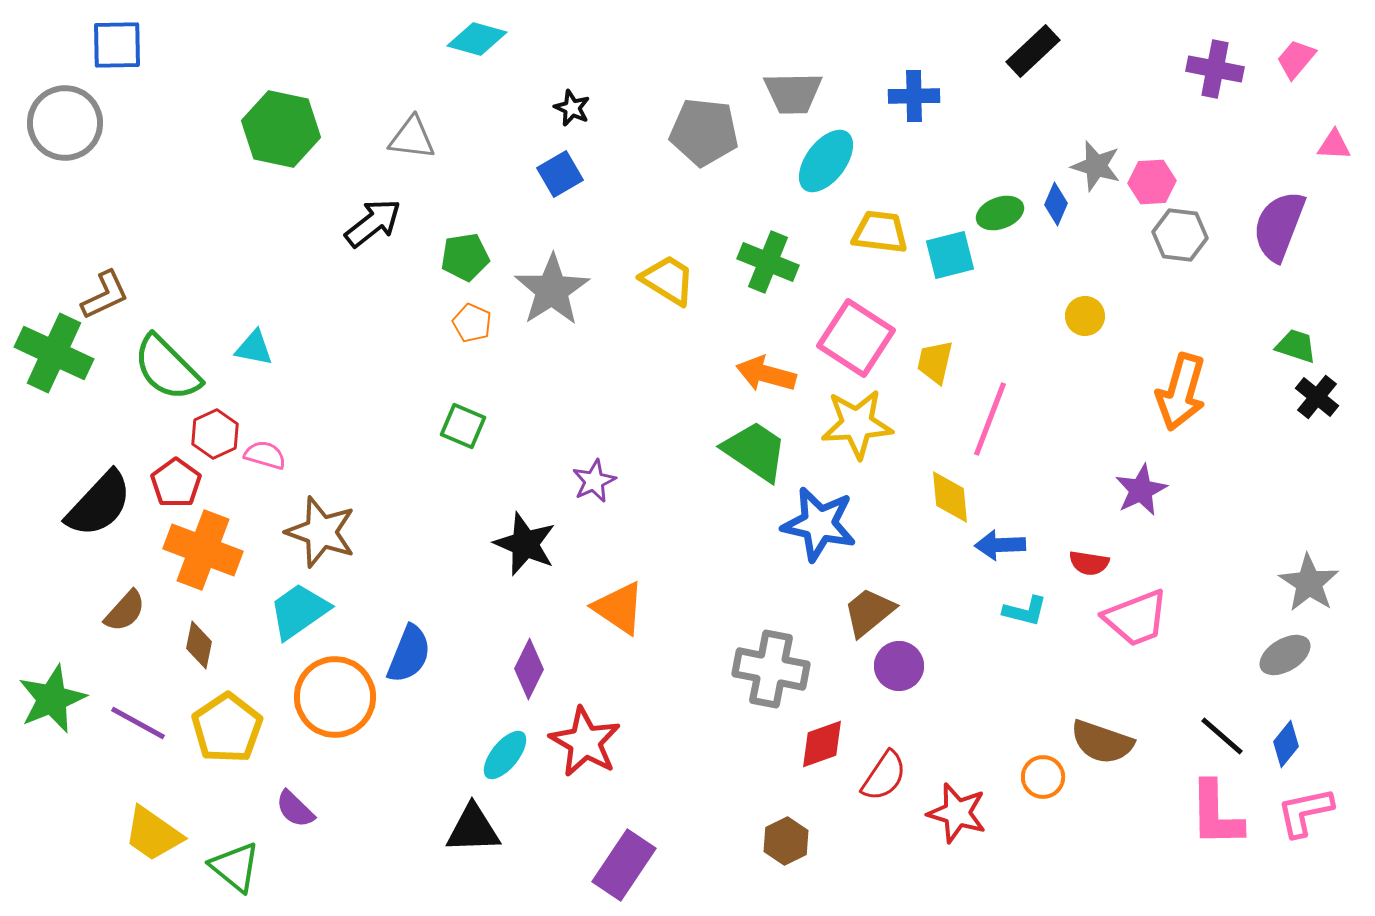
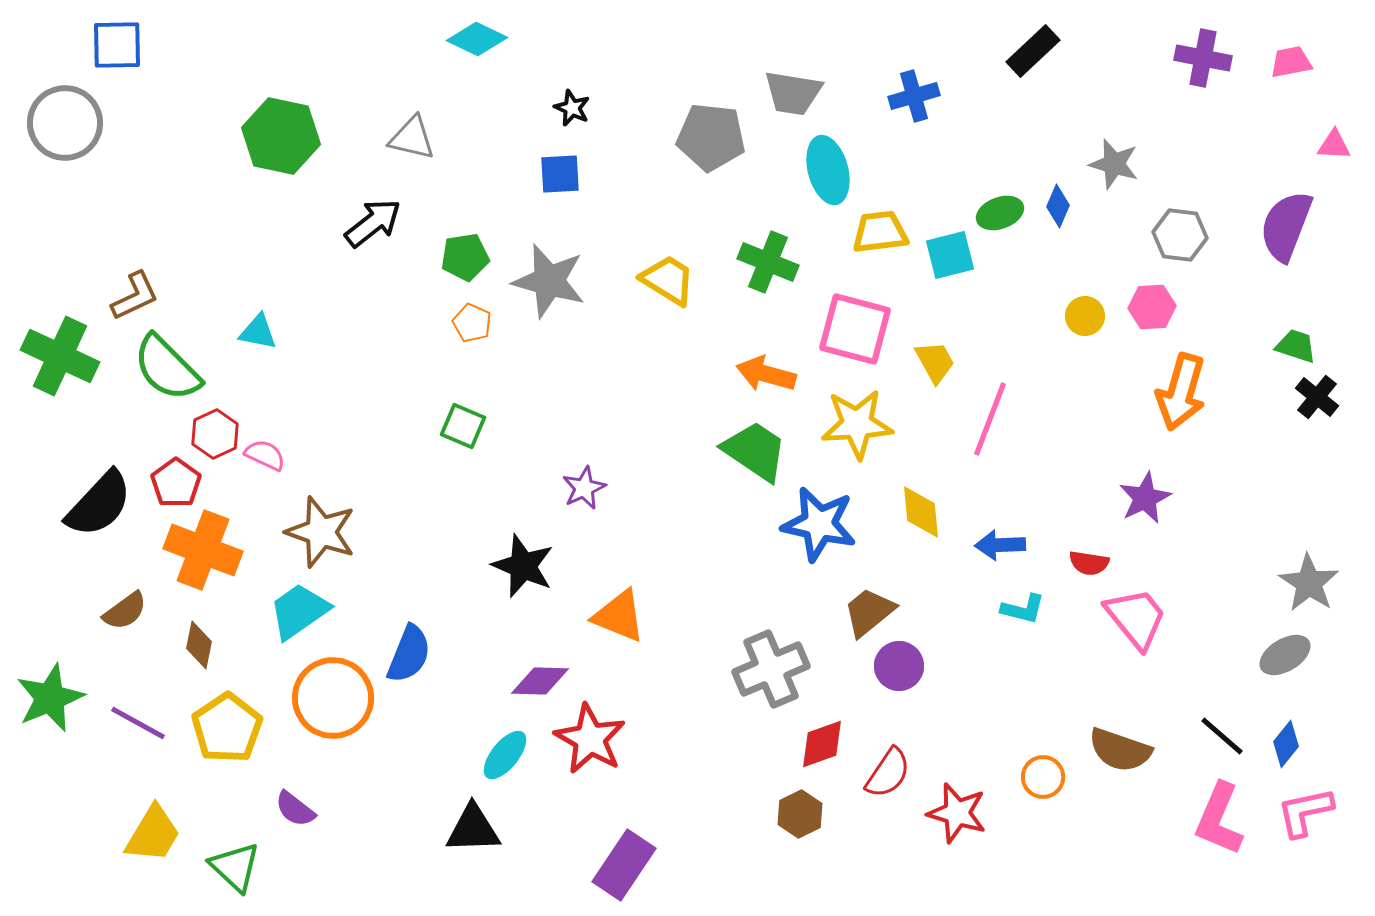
cyan diamond at (477, 39): rotated 10 degrees clockwise
pink trapezoid at (1296, 59): moved 5 px left, 3 px down; rotated 39 degrees clockwise
purple cross at (1215, 69): moved 12 px left, 11 px up
gray trapezoid at (793, 93): rotated 10 degrees clockwise
blue cross at (914, 96): rotated 15 degrees counterclockwise
green hexagon at (281, 129): moved 7 px down
gray pentagon at (704, 132): moved 7 px right, 5 px down
gray triangle at (412, 138): rotated 6 degrees clockwise
cyan ellipse at (826, 161): moved 2 px right, 9 px down; rotated 52 degrees counterclockwise
gray star at (1096, 166): moved 18 px right, 2 px up
blue square at (560, 174): rotated 27 degrees clockwise
pink hexagon at (1152, 182): moved 125 px down
blue diamond at (1056, 204): moved 2 px right, 2 px down
purple semicircle at (1279, 226): moved 7 px right
yellow trapezoid at (880, 232): rotated 14 degrees counterclockwise
gray star at (552, 290): moved 3 px left, 9 px up; rotated 24 degrees counterclockwise
brown L-shape at (105, 295): moved 30 px right, 1 px down
pink square at (856, 338): moved 1 px left, 9 px up; rotated 18 degrees counterclockwise
cyan triangle at (254, 348): moved 4 px right, 16 px up
green cross at (54, 353): moved 6 px right, 3 px down
yellow trapezoid at (935, 362): rotated 138 degrees clockwise
pink semicircle at (265, 455): rotated 9 degrees clockwise
purple star at (594, 481): moved 10 px left, 7 px down
purple star at (1141, 490): moved 4 px right, 8 px down
yellow diamond at (950, 497): moved 29 px left, 15 px down
black star at (525, 544): moved 2 px left, 22 px down
orange triangle at (619, 608): moved 8 px down; rotated 12 degrees counterclockwise
brown semicircle at (125, 611): rotated 12 degrees clockwise
cyan L-shape at (1025, 611): moved 2 px left, 2 px up
pink trapezoid at (1136, 618): rotated 108 degrees counterclockwise
purple diamond at (529, 669): moved 11 px right, 12 px down; rotated 66 degrees clockwise
gray cross at (771, 669): rotated 34 degrees counterclockwise
orange circle at (335, 697): moved 2 px left, 1 px down
green star at (52, 699): moved 2 px left, 1 px up
red star at (585, 742): moved 5 px right, 3 px up
brown semicircle at (1102, 742): moved 18 px right, 8 px down
red semicircle at (884, 776): moved 4 px right, 3 px up
purple semicircle at (295, 809): rotated 6 degrees counterclockwise
pink L-shape at (1216, 814): moved 3 px right, 5 px down; rotated 24 degrees clockwise
yellow trapezoid at (153, 834): rotated 94 degrees counterclockwise
brown hexagon at (786, 841): moved 14 px right, 27 px up
green triangle at (235, 867): rotated 4 degrees clockwise
